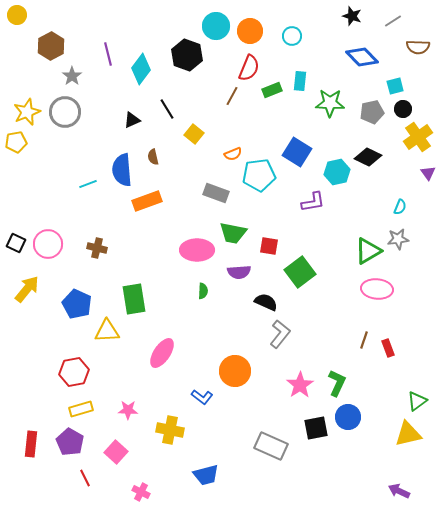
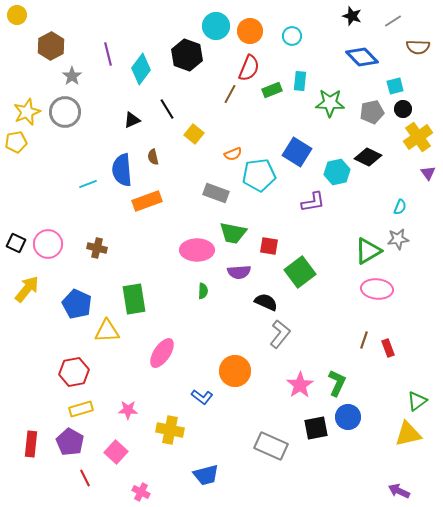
brown line at (232, 96): moved 2 px left, 2 px up
